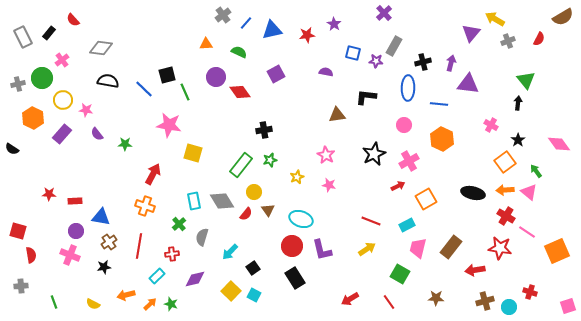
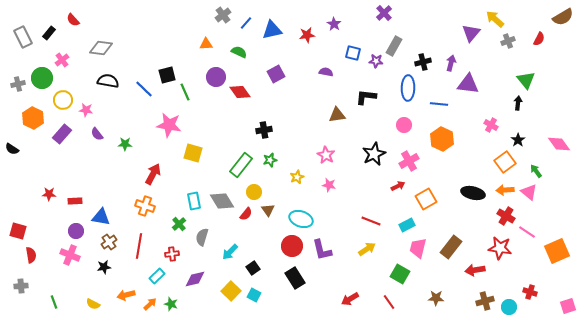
yellow arrow at (495, 19): rotated 12 degrees clockwise
